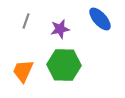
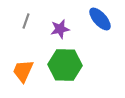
green hexagon: moved 1 px right
